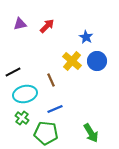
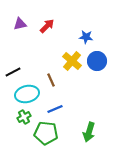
blue star: rotated 24 degrees counterclockwise
cyan ellipse: moved 2 px right
green cross: moved 2 px right, 1 px up; rotated 24 degrees clockwise
green arrow: moved 2 px left, 1 px up; rotated 48 degrees clockwise
